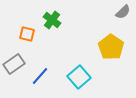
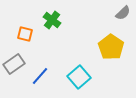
gray semicircle: moved 1 px down
orange square: moved 2 px left
